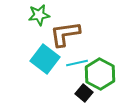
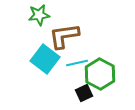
brown L-shape: moved 1 px left, 2 px down
black square: rotated 24 degrees clockwise
